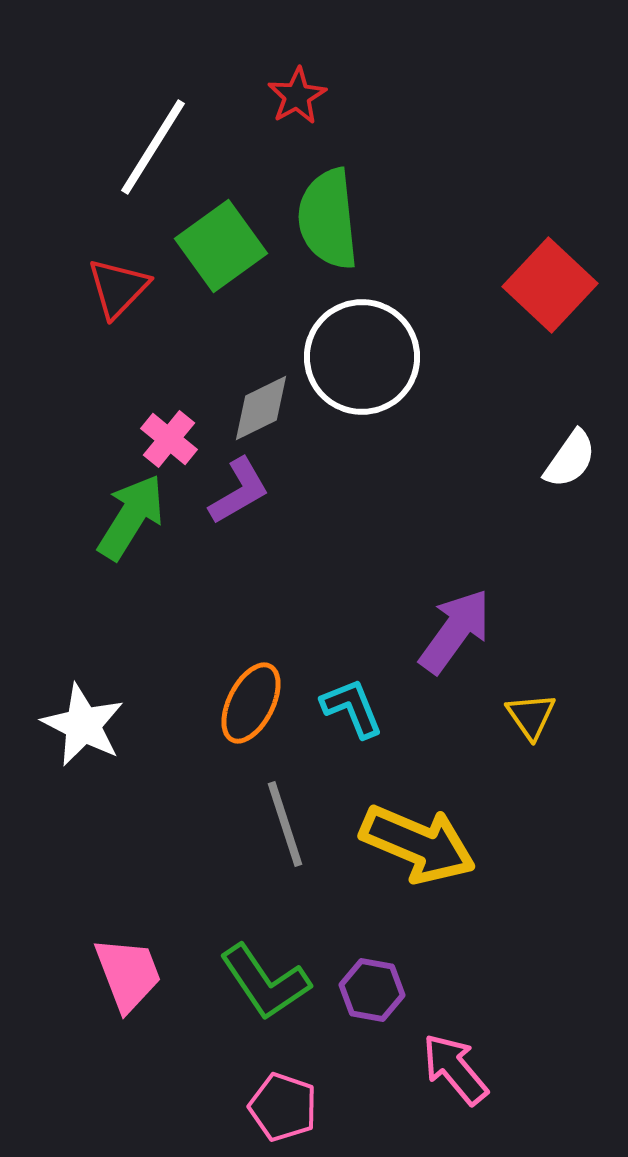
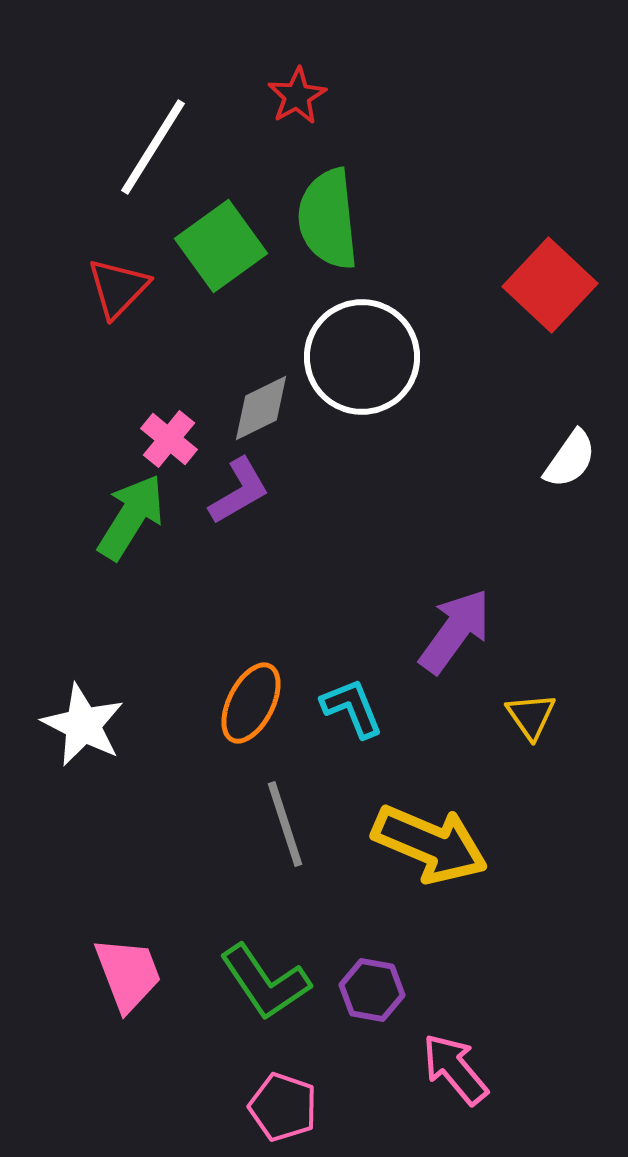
yellow arrow: moved 12 px right
